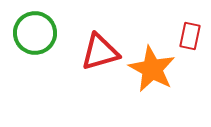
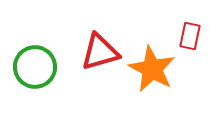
green circle: moved 34 px down
